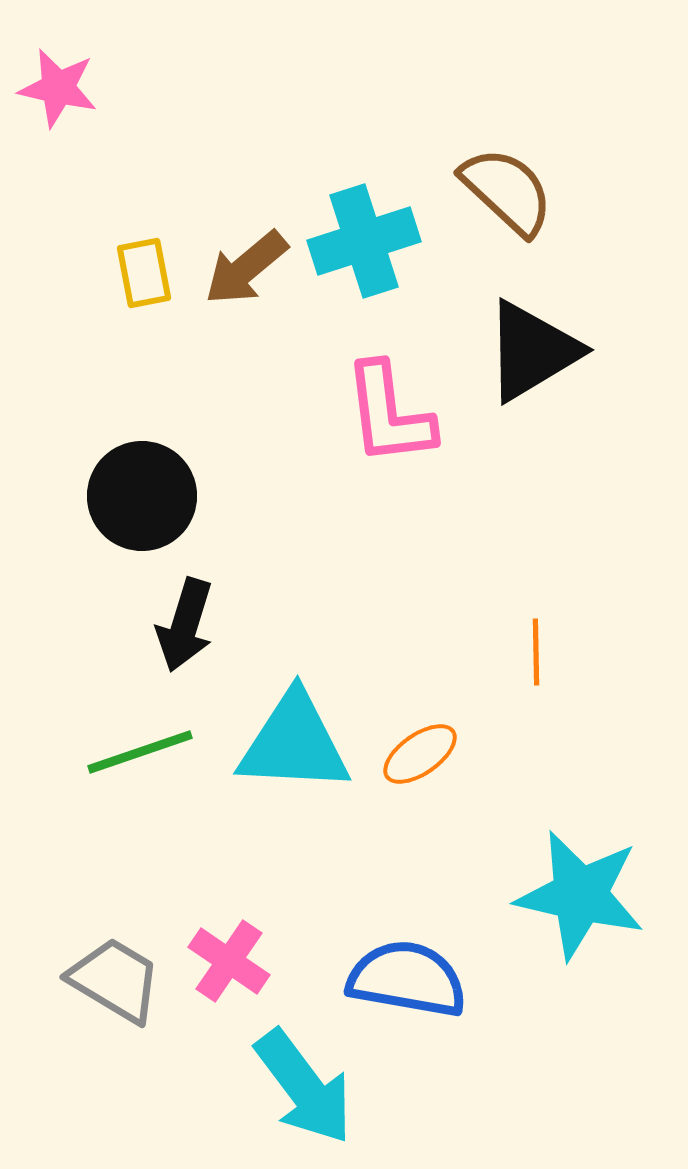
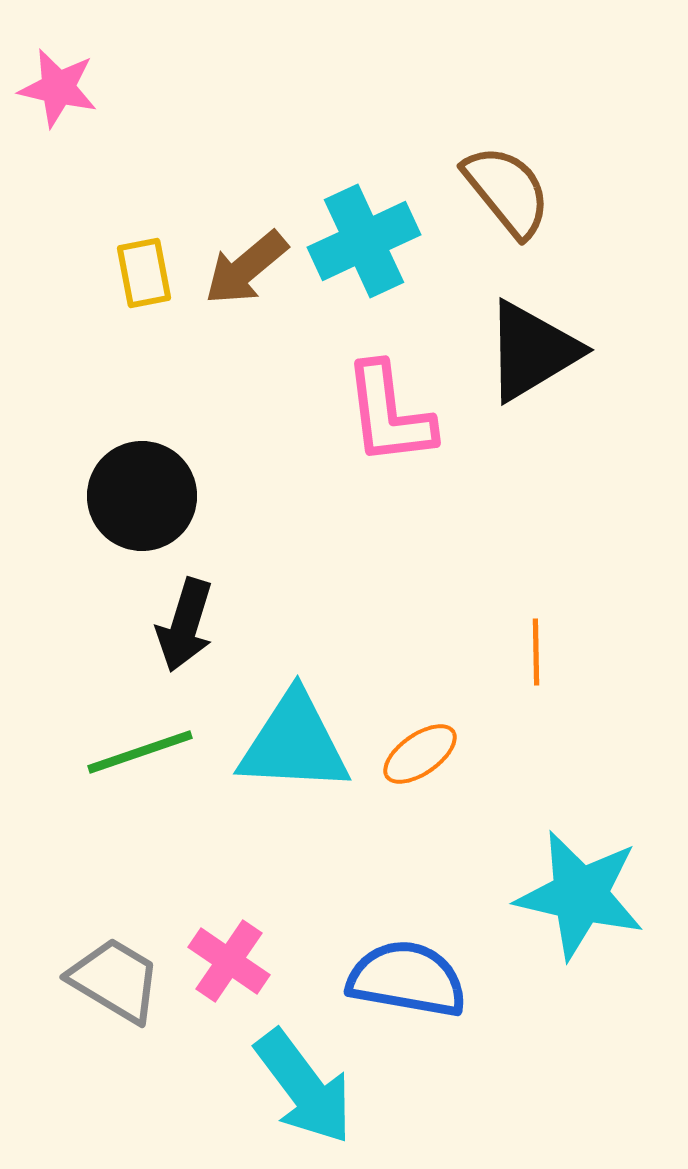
brown semicircle: rotated 8 degrees clockwise
cyan cross: rotated 7 degrees counterclockwise
